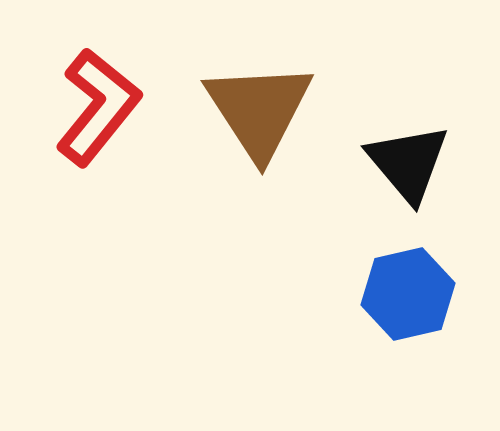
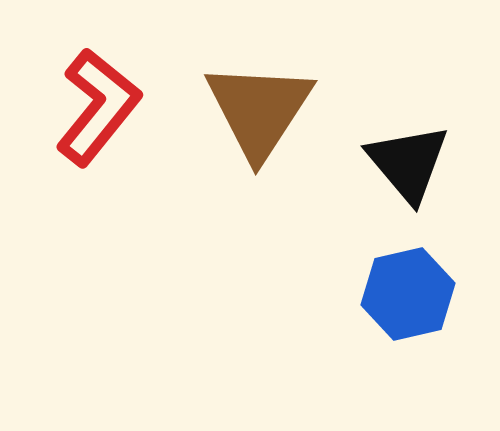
brown triangle: rotated 6 degrees clockwise
